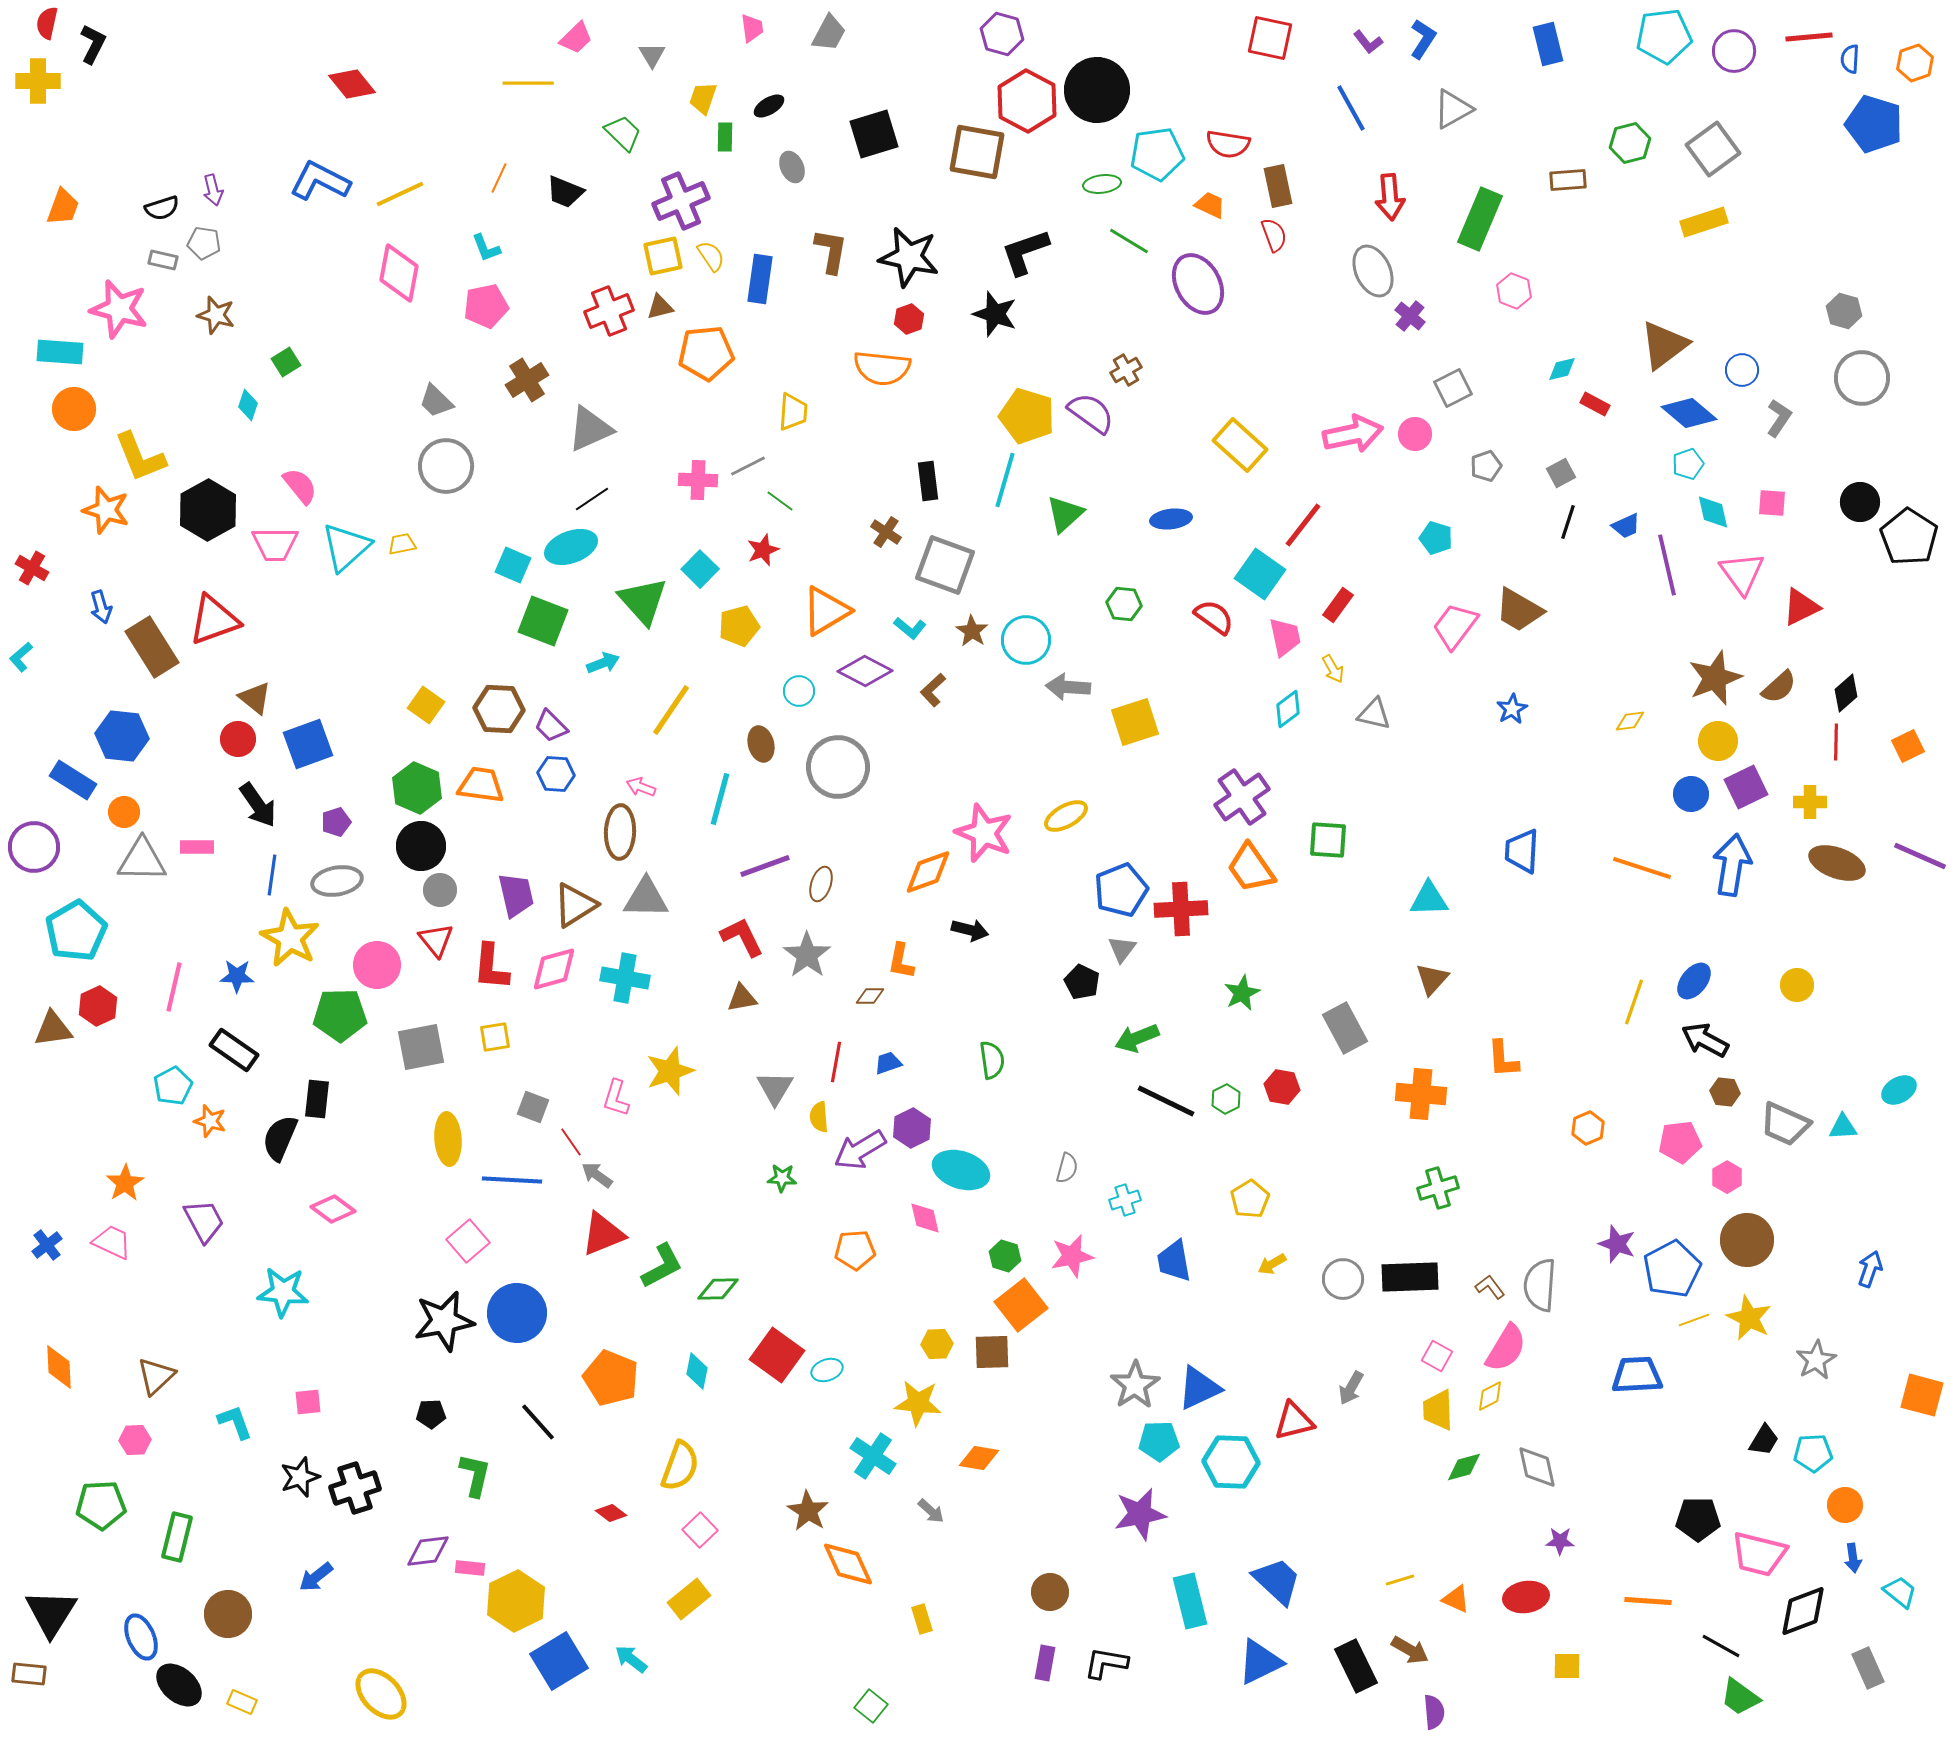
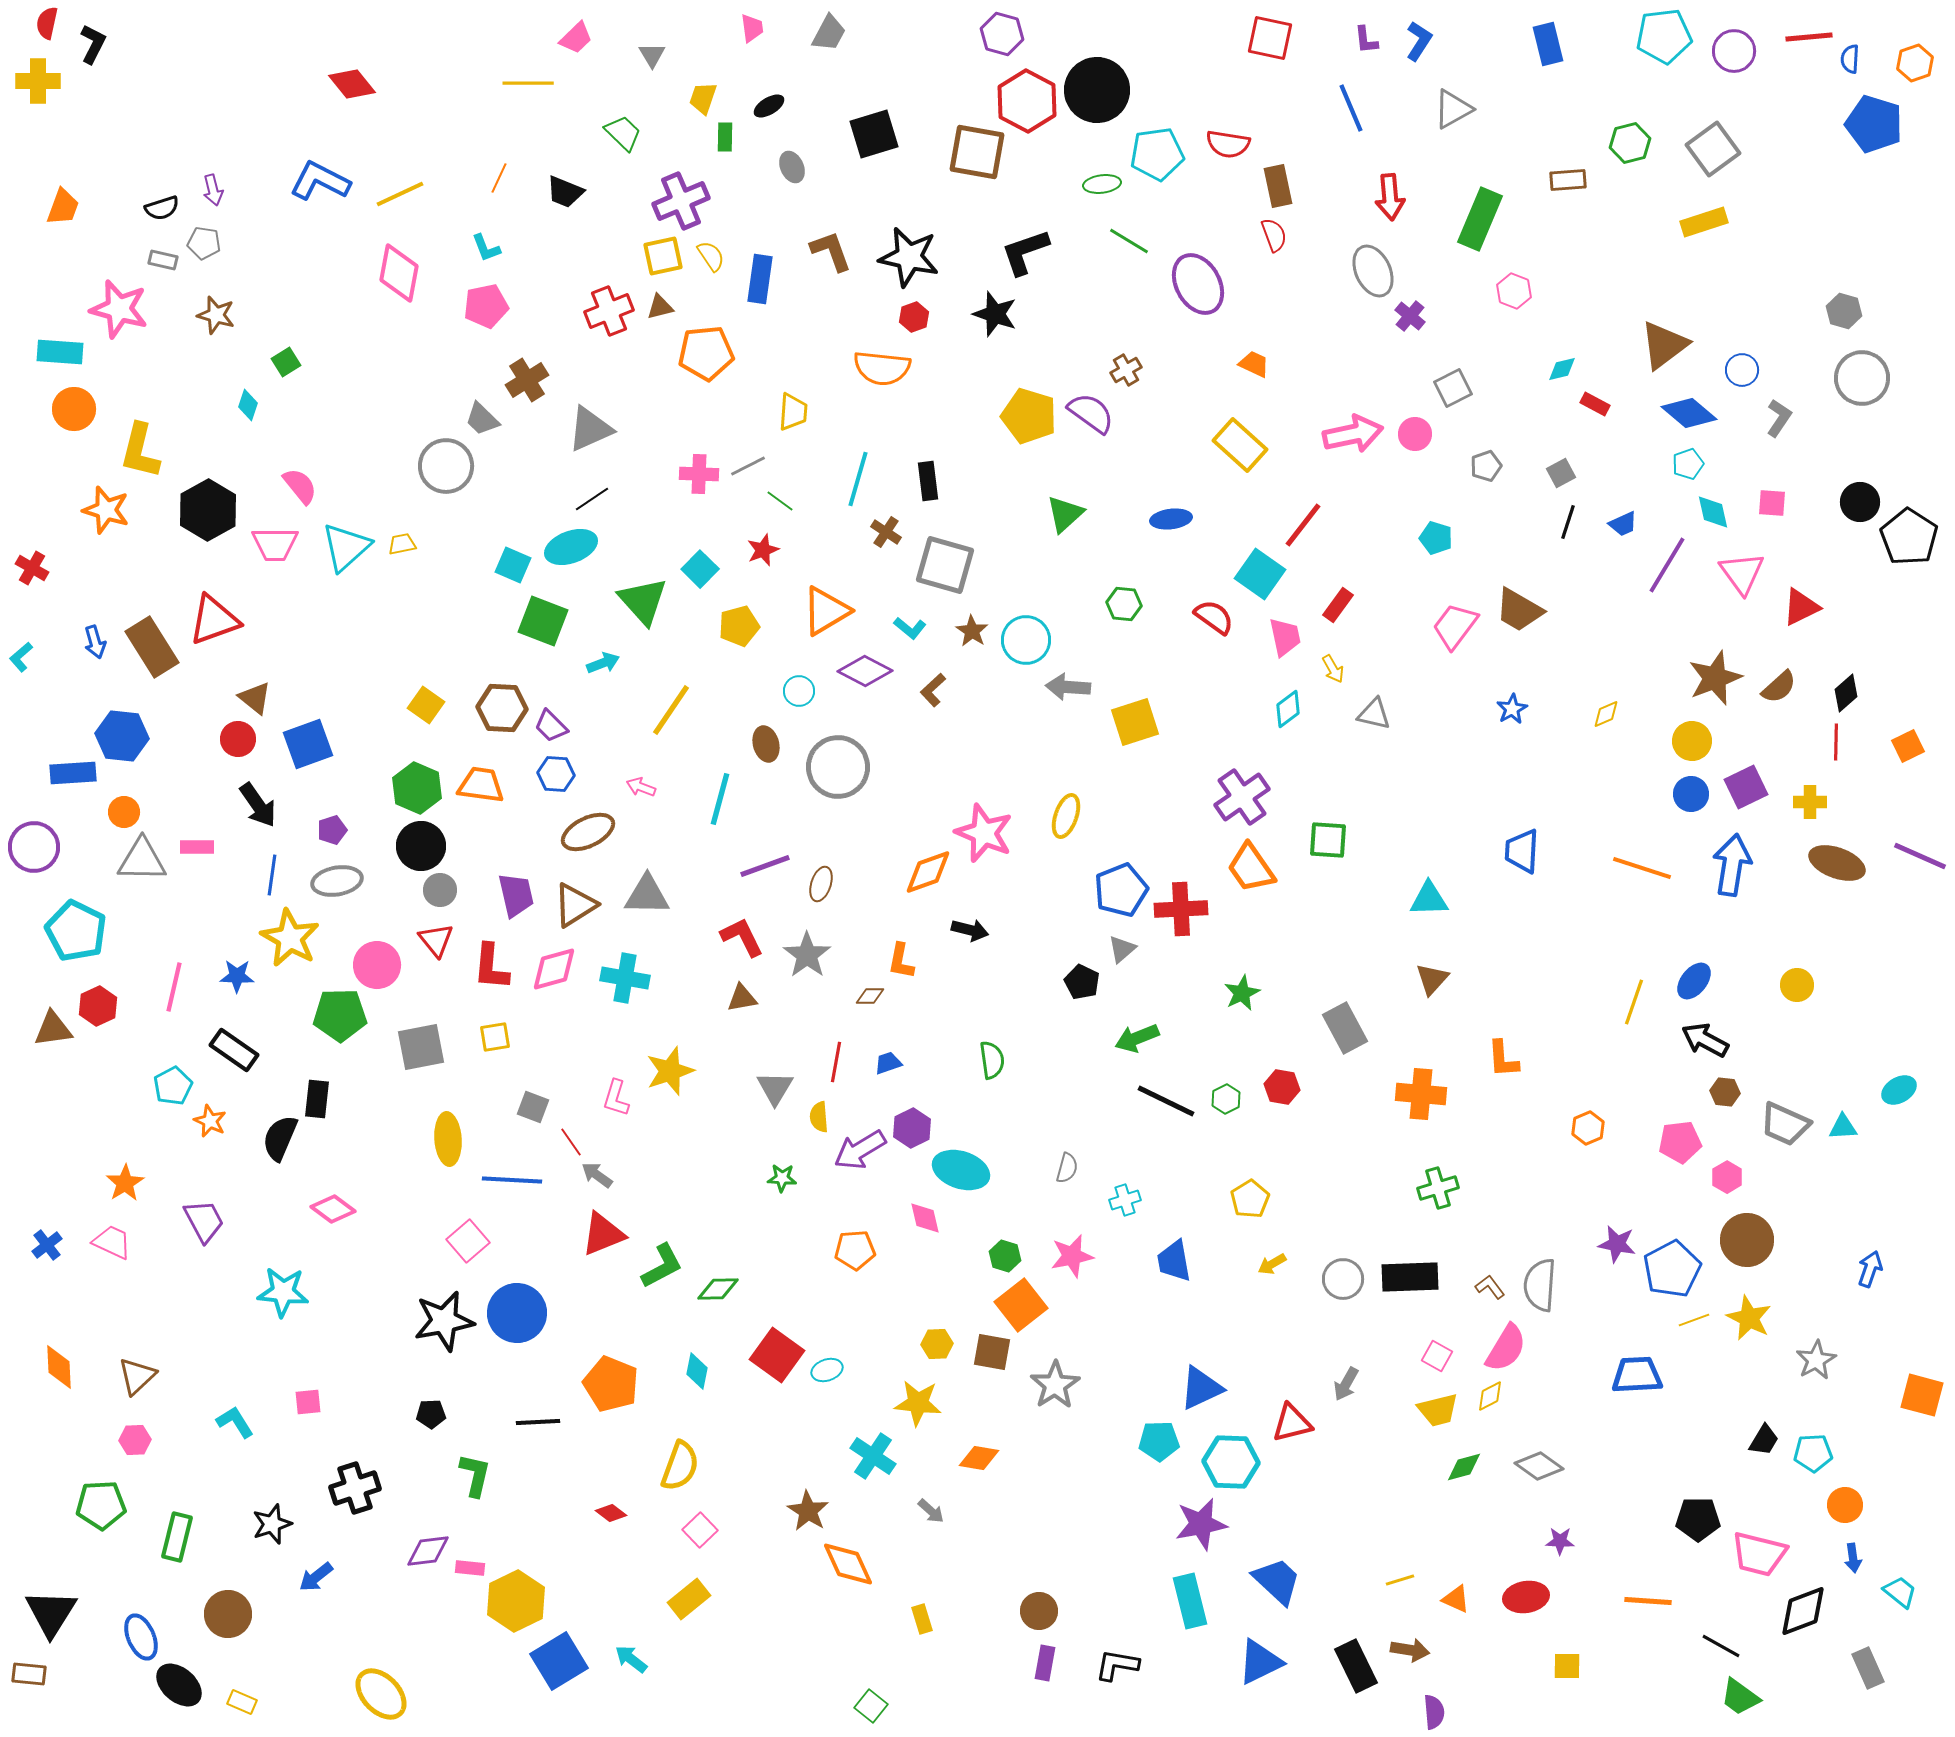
blue L-shape at (1423, 39): moved 4 px left, 2 px down
purple L-shape at (1368, 42): moved 2 px left, 2 px up; rotated 32 degrees clockwise
blue line at (1351, 108): rotated 6 degrees clockwise
orange trapezoid at (1210, 205): moved 44 px right, 159 px down
brown L-shape at (831, 251): rotated 30 degrees counterclockwise
red hexagon at (909, 319): moved 5 px right, 2 px up
gray trapezoid at (436, 401): moved 46 px right, 18 px down
yellow pentagon at (1027, 416): moved 2 px right
yellow L-shape at (140, 457): moved 6 px up; rotated 36 degrees clockwise
pink cross at (698, 480): moved 1 px right, 6 px up
cyan line at (1005, 480): moved 147 px left, 1 px up
blue trapezoid at (1626, 526): moved 3 px left, 2 px up
gray square at (945, 565): rotated 4 degrees counterclockwise
purple line at (1667, 565): rotated 44 degrees clockwise
blue arrow at (101, 607): moved 6 px left, 35 px down
brown hexagon at (499, 709): moved 3 px right, 1 px up
yellow diamond at (1630, 721): moved 24 px left, 7 px up; rotated 16 degrees counterclockwise
yellow circle at (1718, 741): moved 26 px left
brown ellipse at (761, 744): moved 5 px right
blue rectangle at (73, 780): moved 7 px up; rotated 36 degrees counterclockwise
yellow ellipse at (1066, 816): rotated 42 degrees counterclockwise
purple pentagon at (336, 822): moved 4 px left, 8 px down
brown ellipse at (620, 832): moved 32 px left; rotated 62 degrees clockwise
gray triangle at (646, 898): moved 1 px right, 3 px up
cyan pentagon at (76, 931): rotated 16 degrees counterclockwise
gray triangle at (1122, 949): rotated 12 degrees clockwise
orange star at (210, 1121): rotated 8 degrees clockwise
purple star at (1617, 1244): rotated 9 degrees counterclockwise
brown square at (992, 1352): rotated 12 degrees clockwise
brown triangle at (156, 1376): moved 19 px left
orange pentagon at (611, 1378): moved 6 px down
gray star at (1135, 1385): moved 80 px left
blue triangle at (1199, 1388): moved 2 px right
gray arrow at (1351, 1388): moved 5 px left, 4 px up
yellow trapezoid at (1438, 1410): rotated 102 degrees counterclockwise
red triangle at (1294, 1421): moved 2 px left, 2 px down
cyan L-shape at (235, 1422): rotated 12 degrees counterclockwise
black line at (538, 1422): rotated 51 degrees counterclockwise
gray diamond at (1537, 1467): moved 2 px right, 1 px up; rotated 42 degrees counterclockwise
black star at (300, 1477): moved 28 px left, 47 px down
purple star at (1140, 1514): moved 61 px right, 10 px down
brown circle at (1050, 1592): moved 11 px left, 19 px down
brown arrow at (1410, 1650): rotated 21 degrees counterclockwise
black L-shape at (1106, 1663): moved 11 px right, 2 px down
